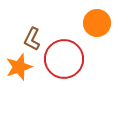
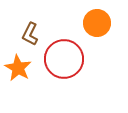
brown L-shape: moved 2 px left, 5 px up
orange star: moved 1 px left, 1 px down; rotated 24 degrees counterclockwise
